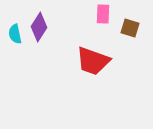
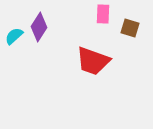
cyan semicircle: moved 1 px left, 2 px down; rotated 60 degrees clockwise
